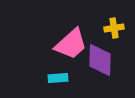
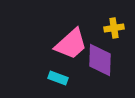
cyan rectangle: rotated 24 degrees clockwise
